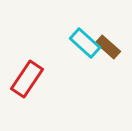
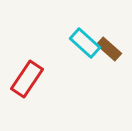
brown rectangle: moved 1 px right, 2 px down
